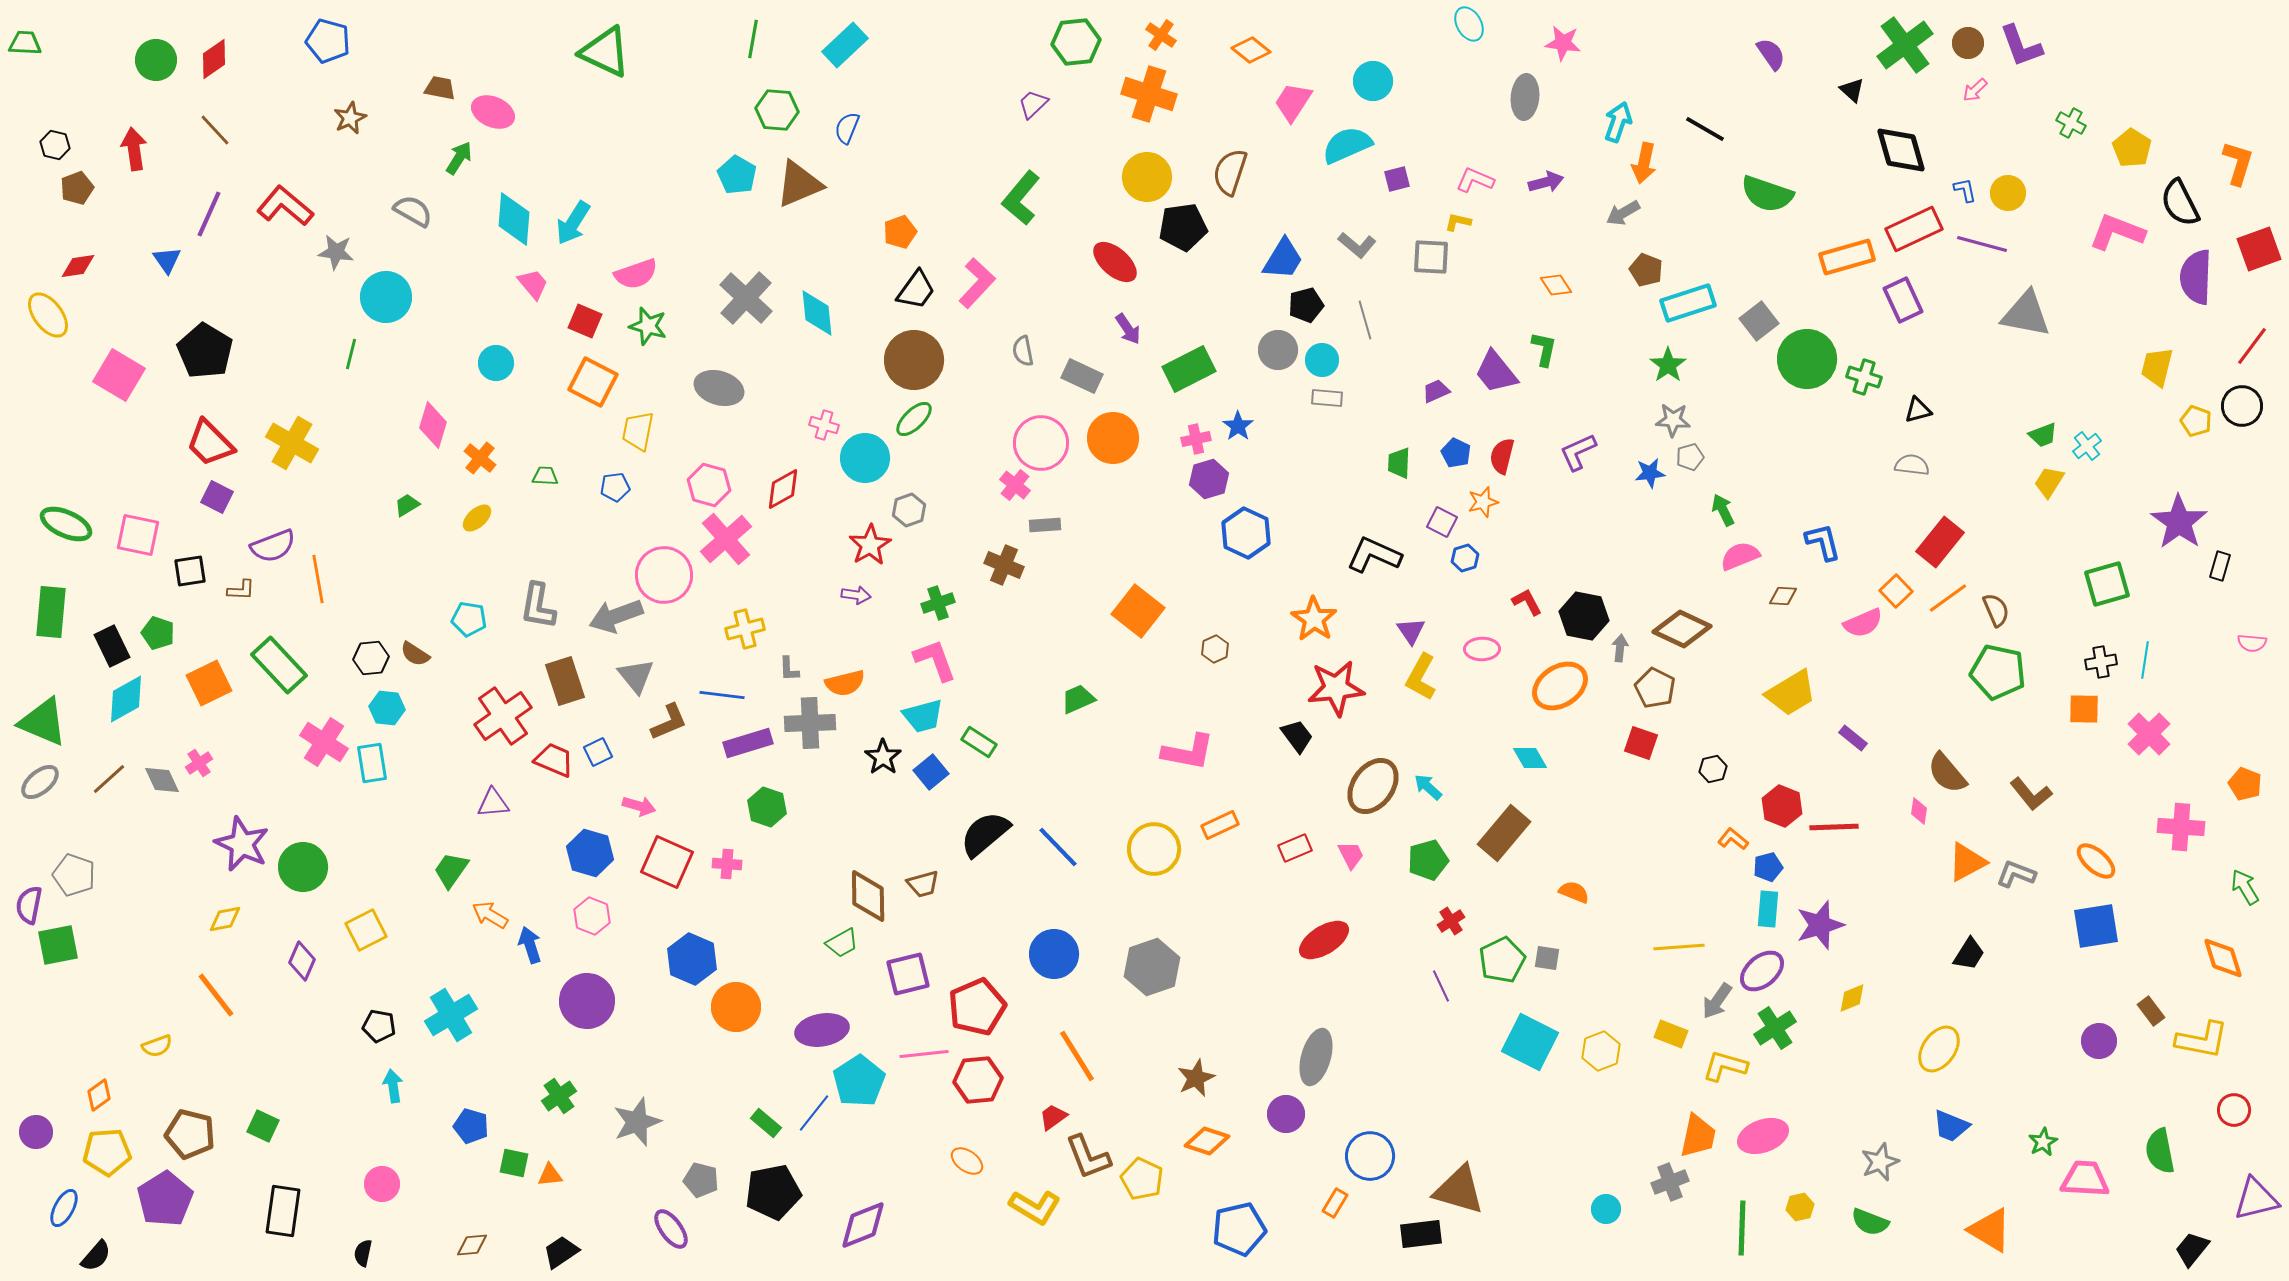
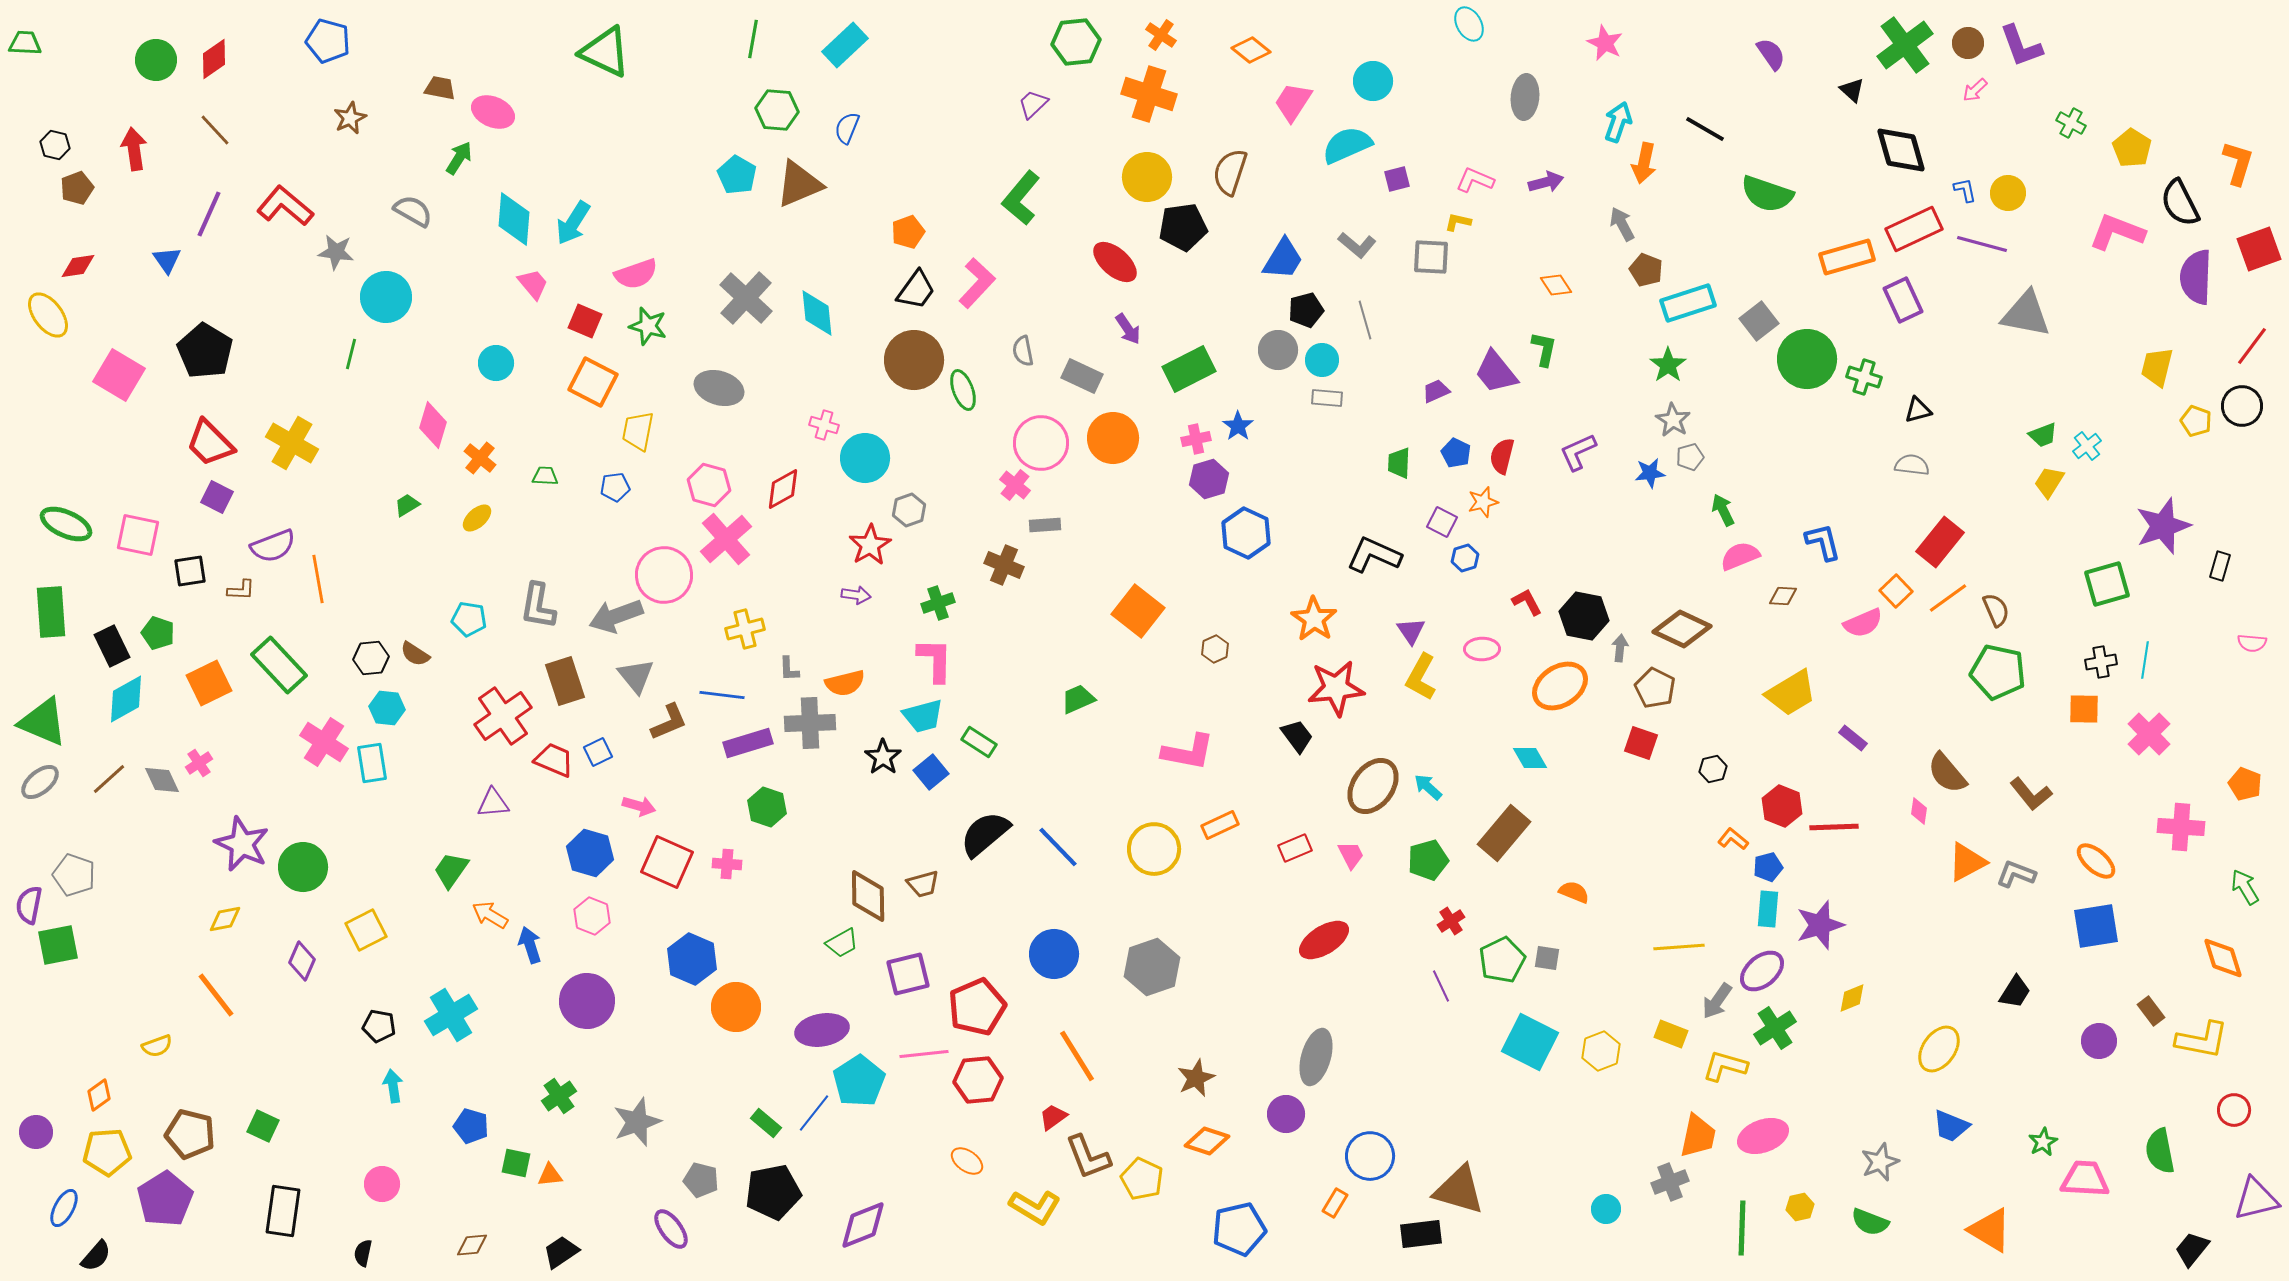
pink star at (1563, 43): moved 42 px right; rotated 18 degrees clockwise
gray arrow at (1623, 213): moved 1 px left, 11 px down; rotated 92 degrees clockwise
orange pentagon at (900, 232): moved 8 px right
black pentagon at (1306, 305): moved 5 px down
green ellipse at (914, 419): moved 49 px right, 29 px up; rotated 66 degrees counterclockwise
gray star at (1673, 420): rotated 28 degrees clockwise
purple star at (2179, 522): moved 16 px left, 4 px down; rotated 18 degrees clockwise
green rectangle at (51, 612): rotated 9 degrees counterclockwise
pink L-shape at (935, 660): rotated 21 degrees clockwise
black trapezoid at (1969, 954): moved 46 px right, 38 px down
green square at (514, 1163): moved 2 px right
